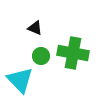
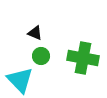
black triangle: moved 5 px down
green cross: moved 10 px right, 5 px down
